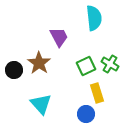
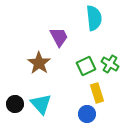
black circle: moved 1 px right, 34 px down
blue circle: moved 1 px right
